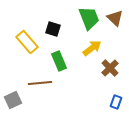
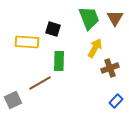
brown triangle: rotated 18 degrees clockwise
yellow rectangle: rotated 45 degrees counterclockwise
yellow arrow: moved 3 px right; rotated 24 degrees counterclockwise
green rectangle: rotated 24 degrees clockwise
brown cross: rotated 24 degrees clockwise
brown line: rotated 25 degrees counterclockwise
blue rectangle: moved 1 px up; rotated 24 degrees clockwise
